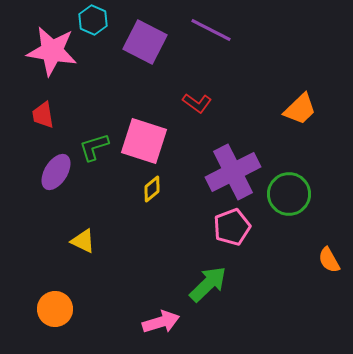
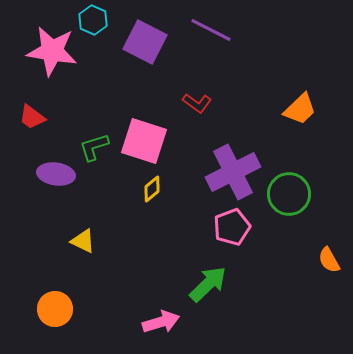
red trapezoid: moved 11 px left, 2 px down; rotated 44 degrees counterclockwise
purple ellipse: moved 2 px down; rotated 66 degrees clockwise
